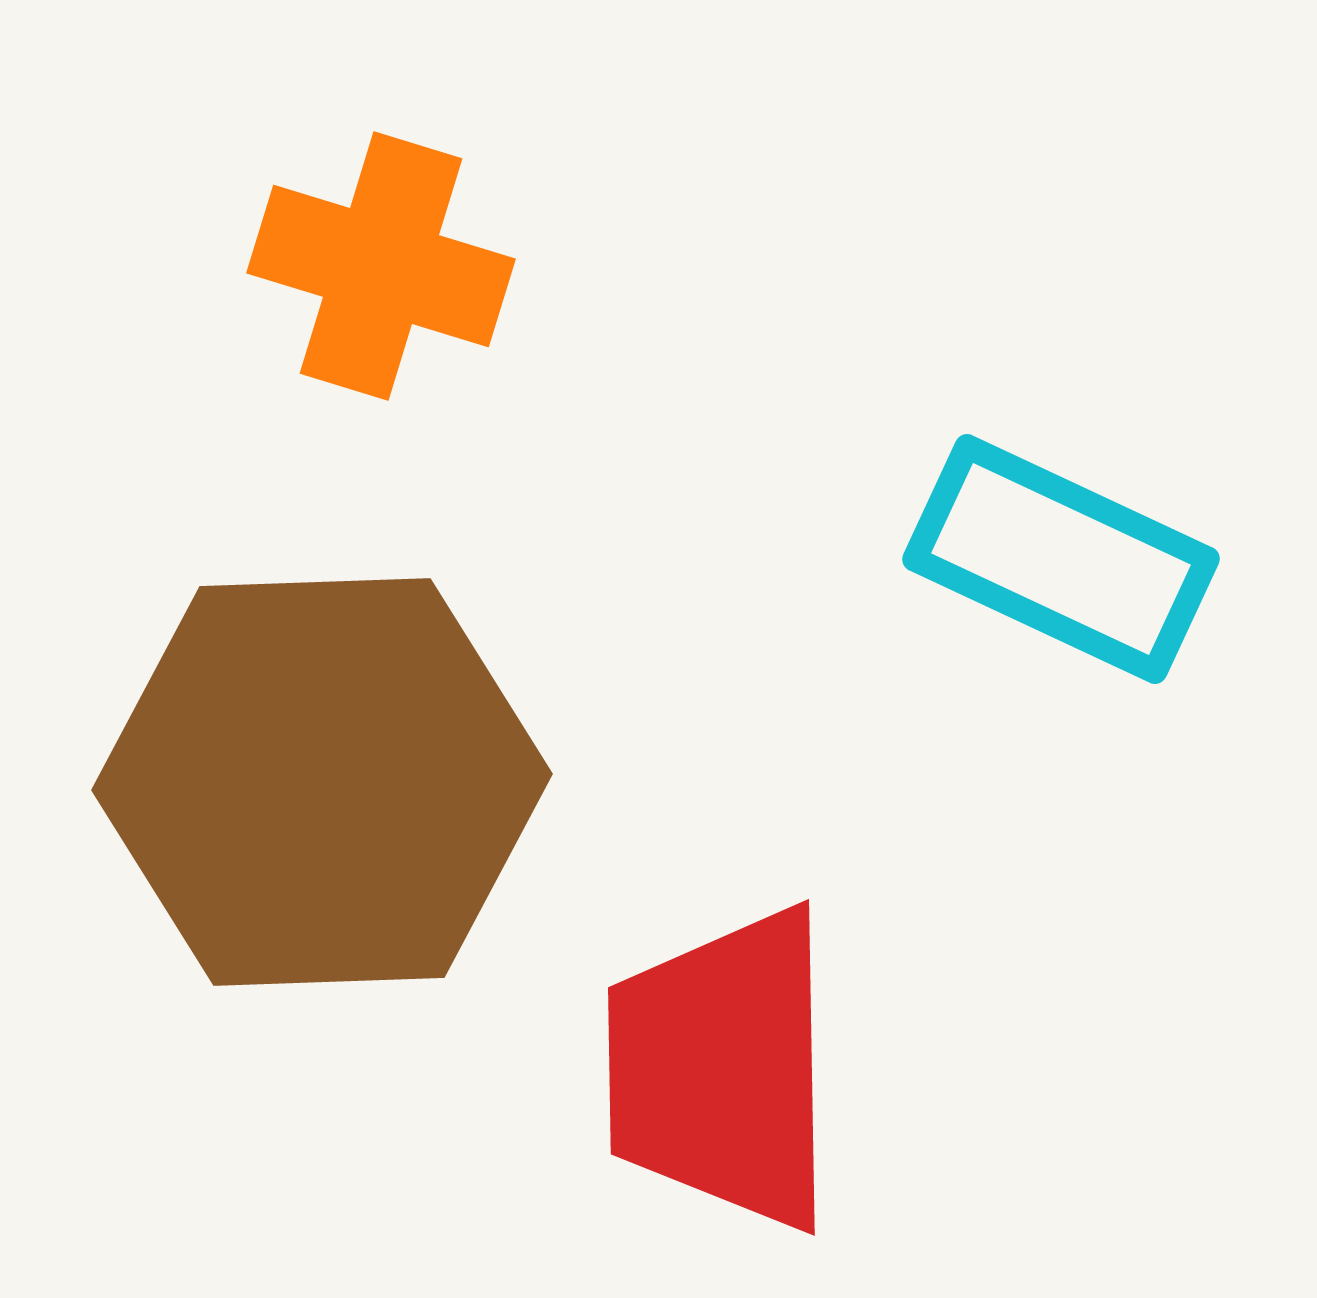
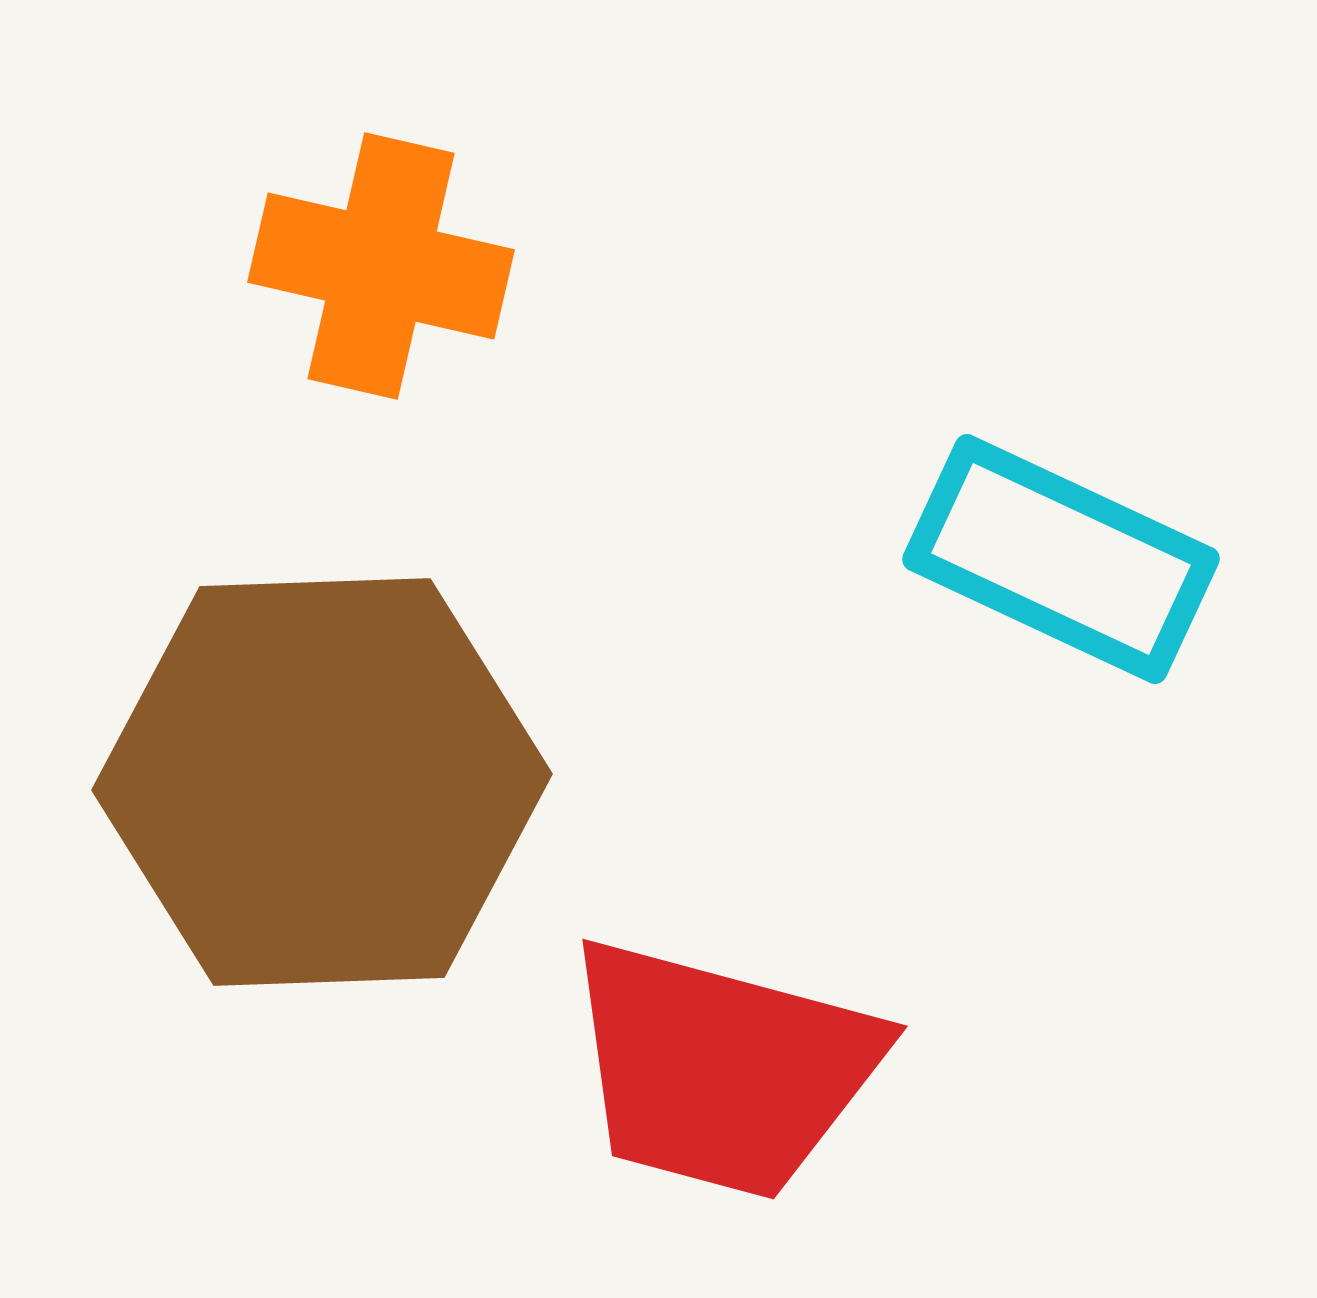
orange cross: rotated 4 degrees counterclockwise
red trapezoid: rotated 74 degrees counterclockwise
